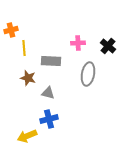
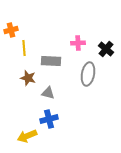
black cross: moved 2 px left, 3 px down
